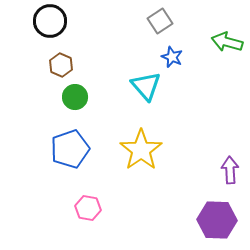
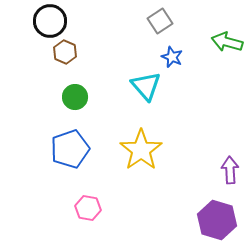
brown hexagon: moved 4 px right, 13 px up
purple hexagon: rotated 15 degrees clockwise
